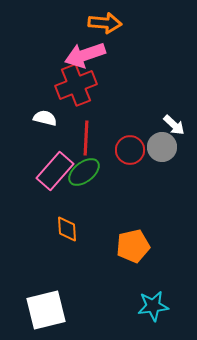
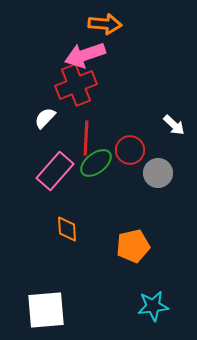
orange arrow: moved 1 px down
white semicircle: rotated 60 degrees counterclockwise
gray circle: moved 4 px left, 26 px down
green ellipse: moved 12 px right, 9 px up
white square: rotated 9 degrees clockwise
